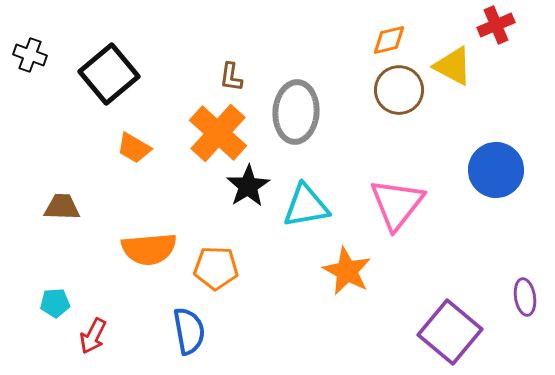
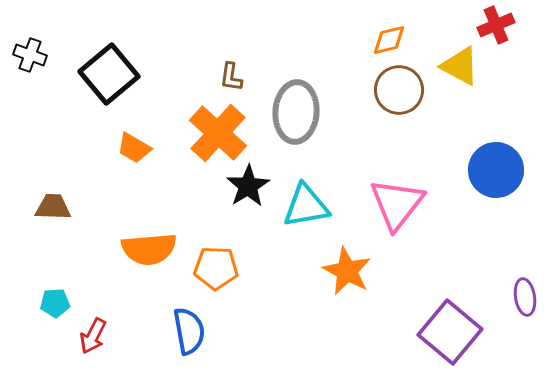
yellow triangle: moved 7 px right
brown trapezoid: moved 9 px left
